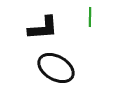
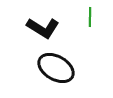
black L-shape: rotated 36 degrees clockwise
